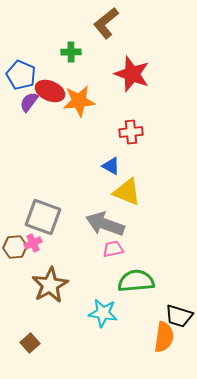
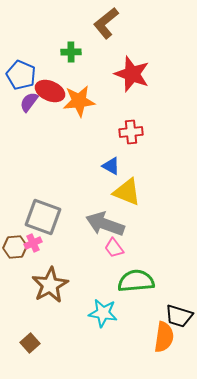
pink trapezoid: moved 1 px right, 1 px up; rotated 115 degrees counterclockwise
